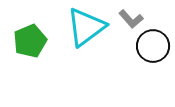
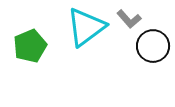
gray L-shape: moved 2 px left
green pentagon: moved 5 px down
